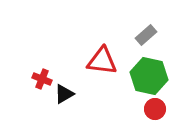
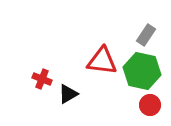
gray rectangle: rotated 15 degrees counterclockwise
green hexagon: moved 7 px left, 5 px up
black triangle: moved 4 px right
red circle: moved 5 px left, 4 px up
